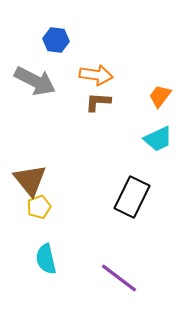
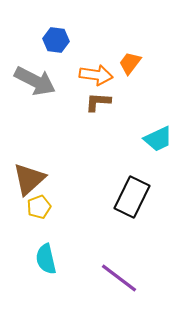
orange trapezoid: moved 30 px left, 33 px up
brown triangle: moved 1 px left, 1 px up; rotated 27 degrees clockwise
